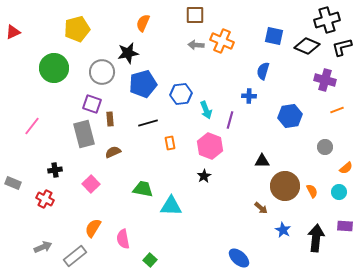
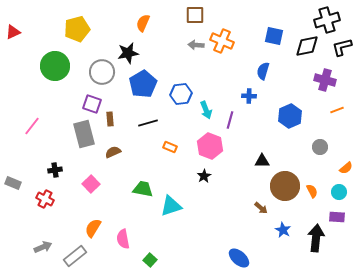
black diamond at (307, 46): rotated 35 degrees counterclockwise
green circle at (54, 68): moved 1 px right, 2 px up
blue pentagon at (143, 84): rotated 16 degrees counterclockwise
blue hexagon at (290, 116): rotated 15 degrees counterclockwise
orange rectangle at (170, 143): moved 4 px down; rotated 56 degrees counterclockwise
gray circle at (325, 147): moved 5 px left
cyan triangle at (171, 206): rotated 20 degrees counterclockwise
purple rectangle at (345, 226): moved 8 px left, 9 px up
